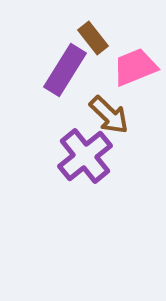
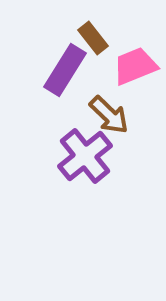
pink trapezoid: moved 1 px up
